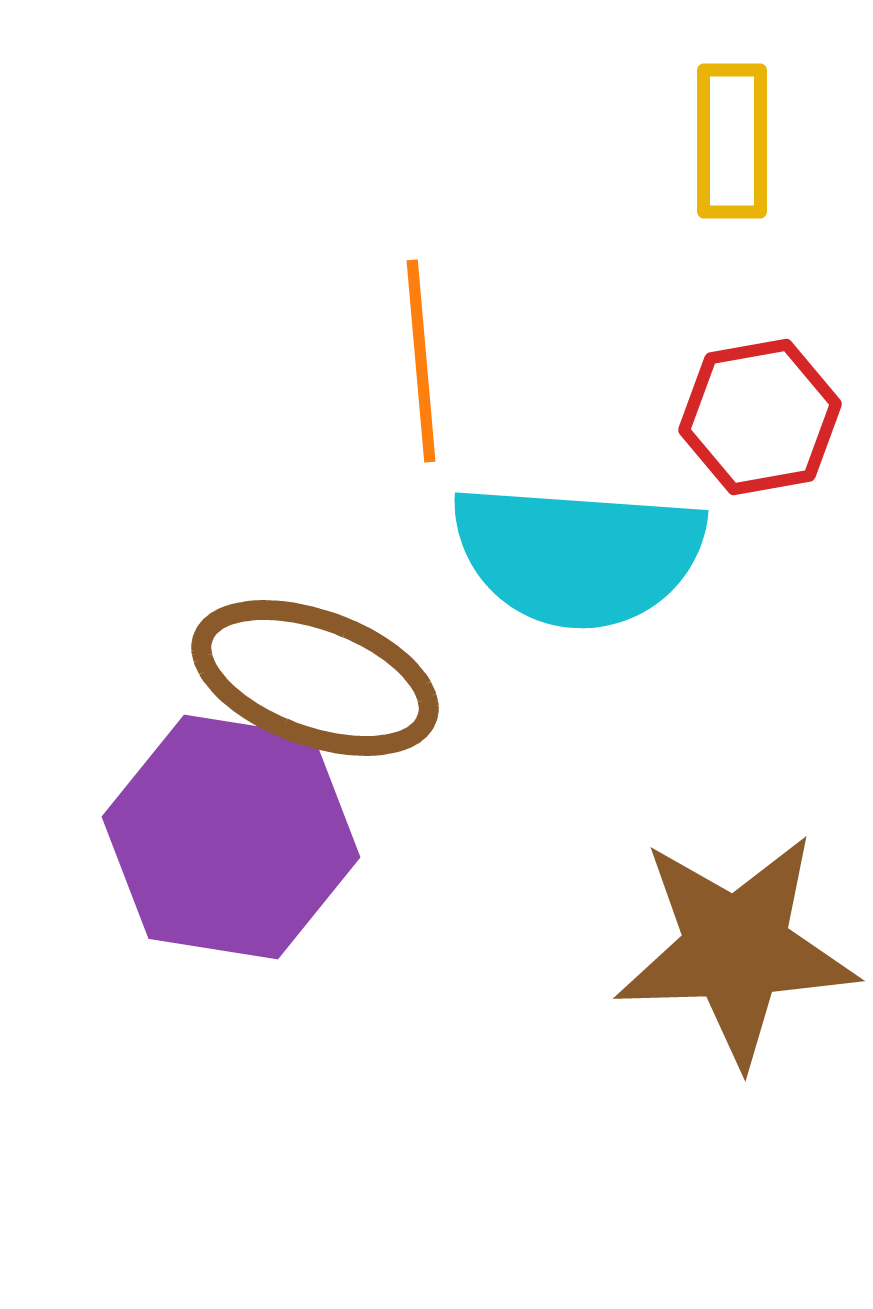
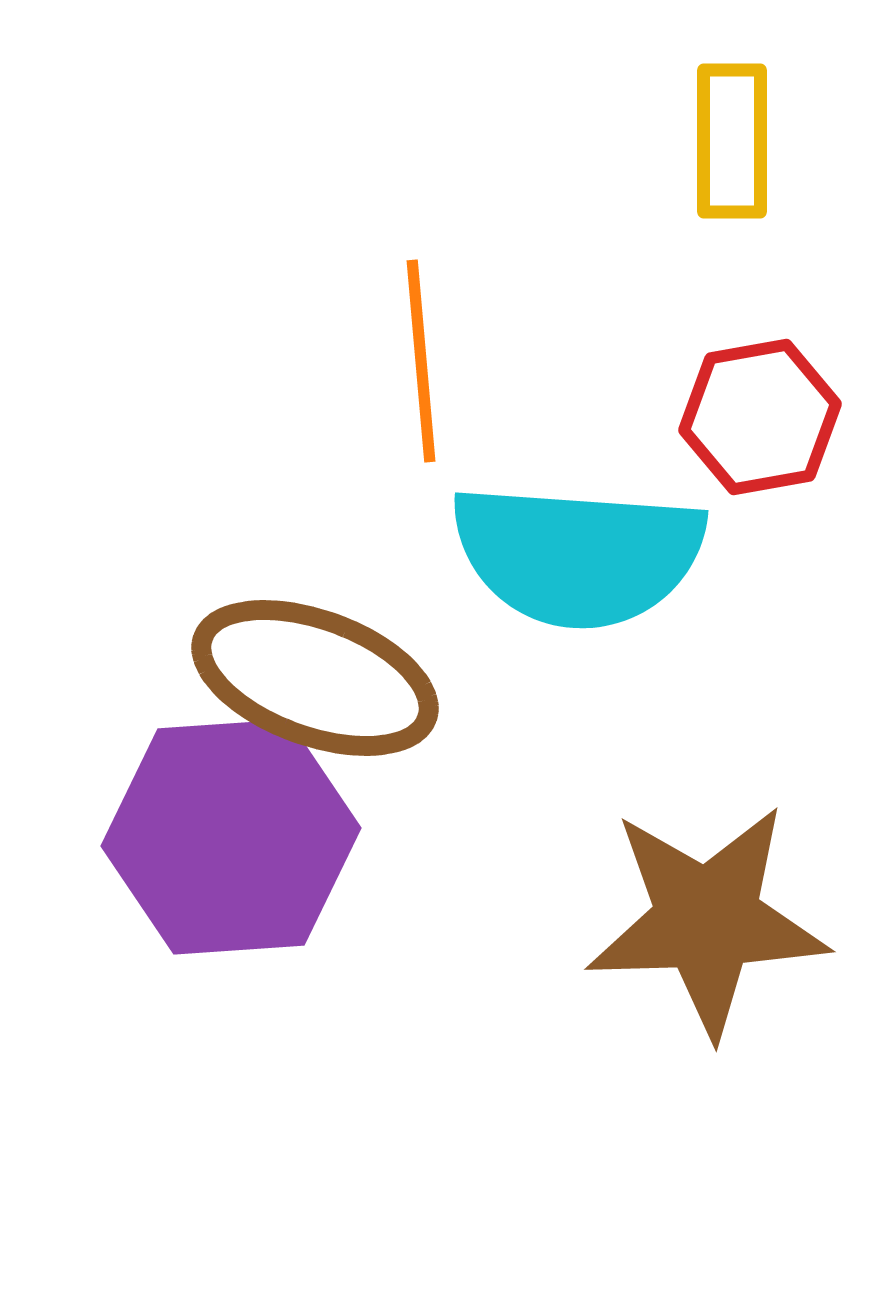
purple hexagon: rotated 13 degrees counterclockwise
brown star: moved 29 px left, 29 px up
